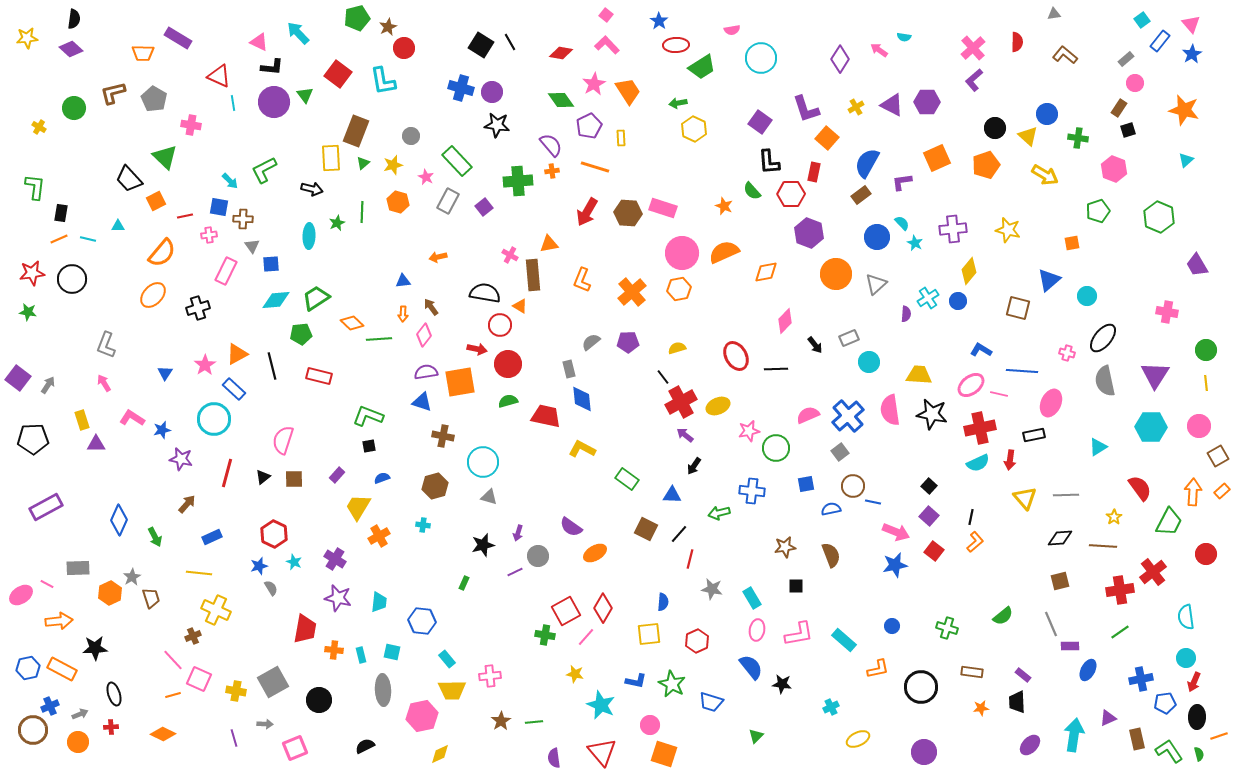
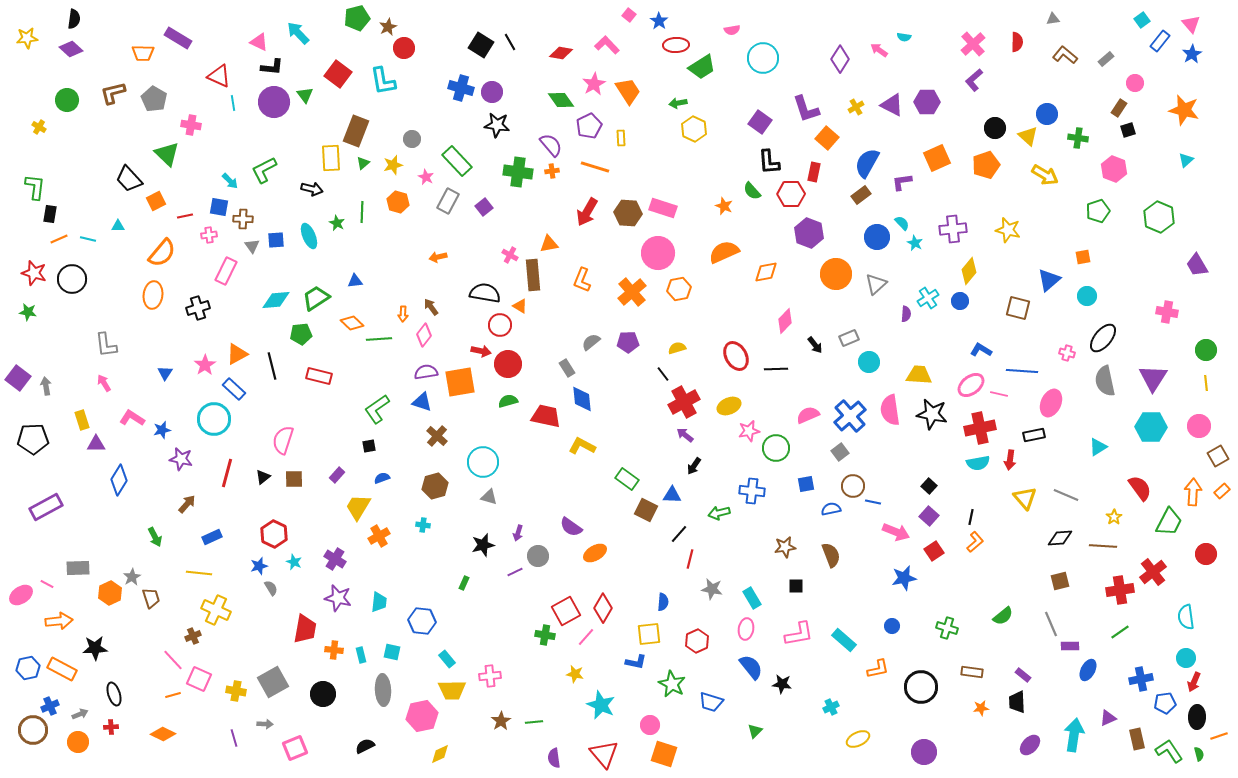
gray triangle at (1054, 14): moved 1 px left, 5 px down
pink square at (606, 15): moved 23 px right
pink cross at (973, 48): moved 4 px up
cyan circle at (761, 58): moved 2 px right
gray rectangle at (1126, 59): moved 20 px left
green circle at (74, 108): moved 7 px left, 8 px up
gray circle at (411, 136): moved 1 px right, 3 px down
green triangle at (165, 157): moved 2 px right, 3 px up
green cross at (518, 181): moved 9 px up; rotated 12 degrees clockwise
black rectangle at (61, 213): moved 11 px left, 1 px down
green star at (337, 223): rotated 21 degrees counterclockwise
cyan ellipse at (309, 236): rotated 25 degrees counterclockwise
orange square at (1072, 243): moved 11 px right, 14 px down
pink circle at (682, 253): moved 24 px left
blue square at (271, 264): moved 5 px right, 24 px up
red star at (32, 273): moved 2 px right; rotated 25 degrees clockwise
blue triangle at (403, 281): moved 48 px left
orange ellipse at (153, 295): rotated 36 degrees counterclockwise
blue circle at (958, 301): moved 2 px right
gray L-shape at (106, 345): rotated 28 degrees counterclockwise
red arrow at (477, 349): moved 4 px right, 2 px down
gray rectangle at (569, 369): moved 2 px left, 1 px up; rotated 18 degrees counterclockwise
purple triangle at (1155, 375): moved 2 px left, 3 px down
black line at (663, 377): moved 3 px up
gray arrow at (48, 385): moved 2 px left, 1 px down; rotated 42 degrees counterclockwise
red cross at (681, 402): moved 3 px right
yellow ellipse at (718, 406): moved 11 px right
green L-shape at (368, 416): moved 9 px right, 7 px up; rotated 56 degrees counterclockwise
blue cross at (848, 416): moved 2 px right
brown cross at (443, 436): moved 6 px left; rotated 30 degrees clockwise
yellow L-shape at (582, 449): moved 3 px up
cyan semicircle at (978, 463): rotated 15 degrees clockwise
gray line at (1066, 495): rotated 25 degrees clockwise
blue diamond at (119, 520): moved 40 px up; rotated 8 degrees clockwise
brown square at (646, 529): moved 19 px up
red square at (934, 551): rotated 18 degrees clockwise
blue star at (895, 565): moved 9 px right, 13 px down
pink ellipse at (757, 630): moved 11 px left, 1 px up
blue L-shape at (636, 681): moved 19 px up
black circle at (319, 700): moved 4 px right, 6 px up
green triangle at (756, 736): moved 1 px left, 5 px up
red triangle at (602, 752): moved 2 px right, 2 px down
